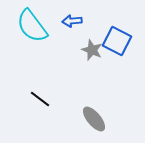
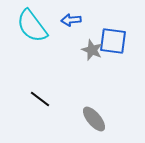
blue arrow: moved 1 px left, 1 px up
blue square: moved 4 px left; rotated 20 degrees counterclockwise
